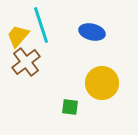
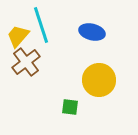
yellow circle: moved 3 px left, 3 px up
